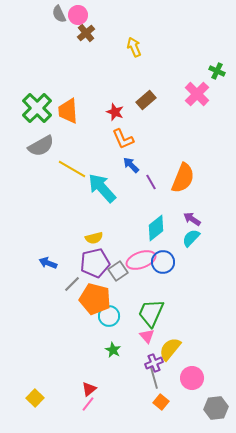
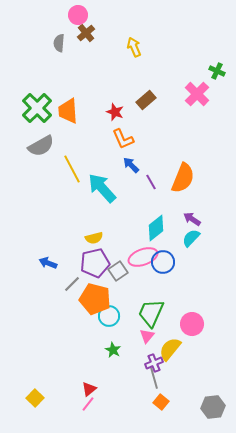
gray semicircle at (59, 14): moved 29 px down; rotated 30 degrees clockwise
yellow line at (72, 169): rotated 32 degrees clockwise
pink ellipse at (141, 260): moved 2 px right, 3 px up
pink triangle at (147, 336): rotated 21 degrees clockwise
pink circle at (192, 378): moved 54 px up
gray hexagon at (216, 408): moved 3 px left, 1 px up
